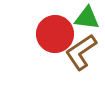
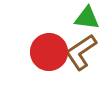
red circle: moved 6 px left, 18 px down
